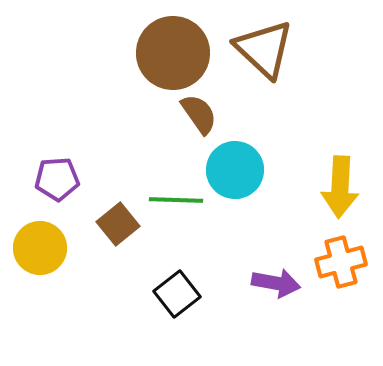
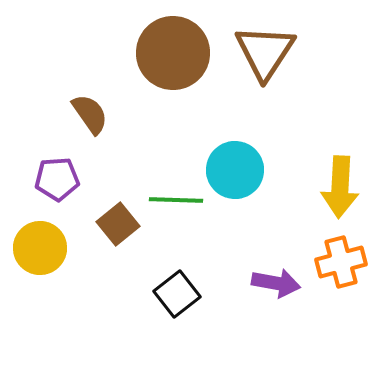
brown triangle: moved 1 px right, 3 px down; rotated 20 degrees clockwise
brown semicircle: moved 109 px left
